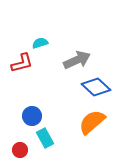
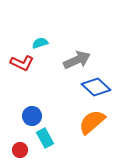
red L-shape: rotated 40 degrees clockwise
